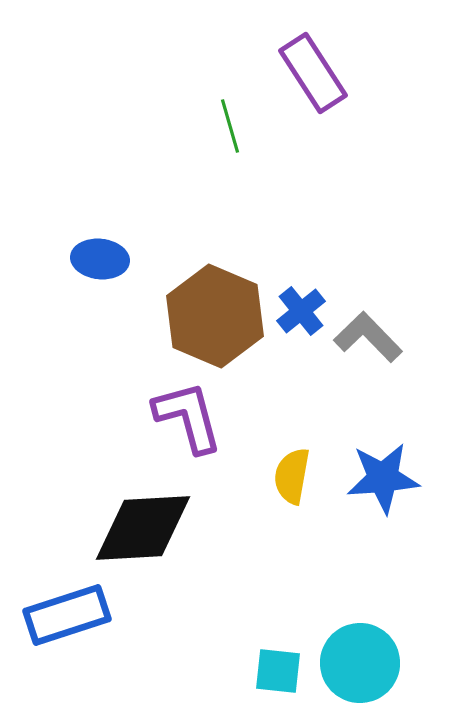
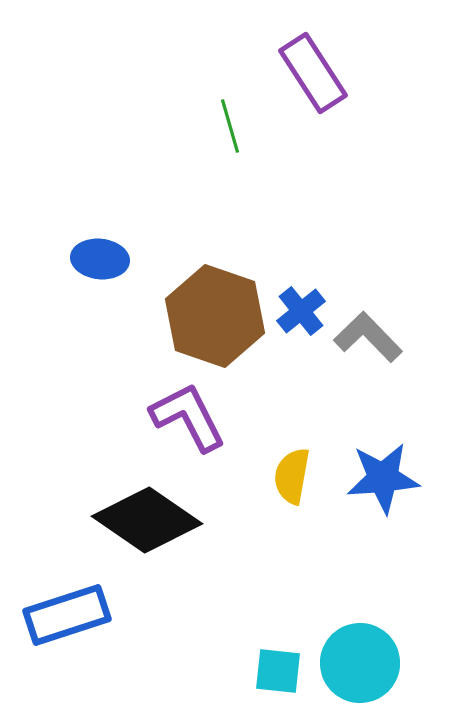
brown hexagon: rotated 4 degrees counterclockwise
purple L-shape: rotated 12 degrees counterclockwise
black diamond: moved 4 px right, 8 px up; rotated 38 degrees clockwise
